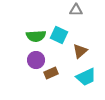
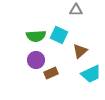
cyan trapezoid: moved 5 px right, 3 px up
